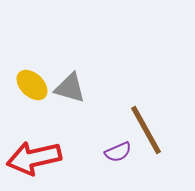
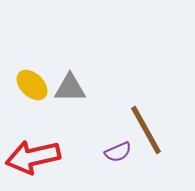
gray triangle: rotated 16 degrees counterclockwise
red arrow: moved 1 px left, 1 px up
